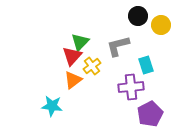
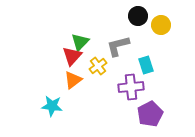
yellow cross: moved 6 px right
